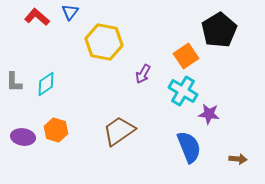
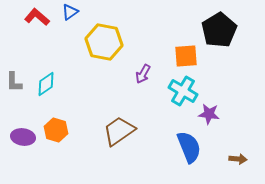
blue triangle: rotated 18 degrees clockwise
orange square: rotated 30 degrees clockwise
